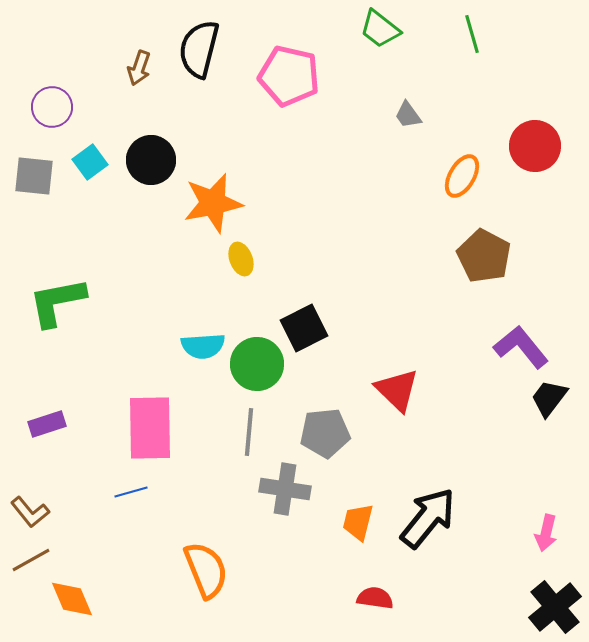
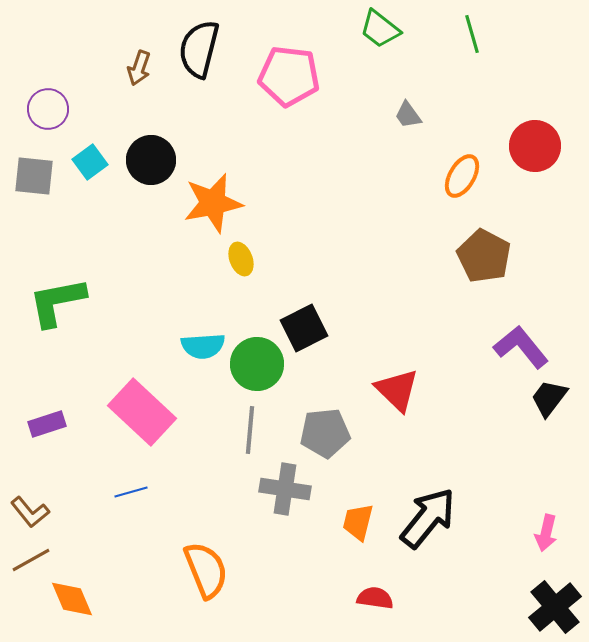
pink pentagon: rotated 6 degrees counterclockwise
purple circle: moved 4 px left, 2 px down
pink rectangle: moved 8 px left, 16 px up; rotated 46 degrees counterclockwise
gray line: moved 1 px right, 2 px up
